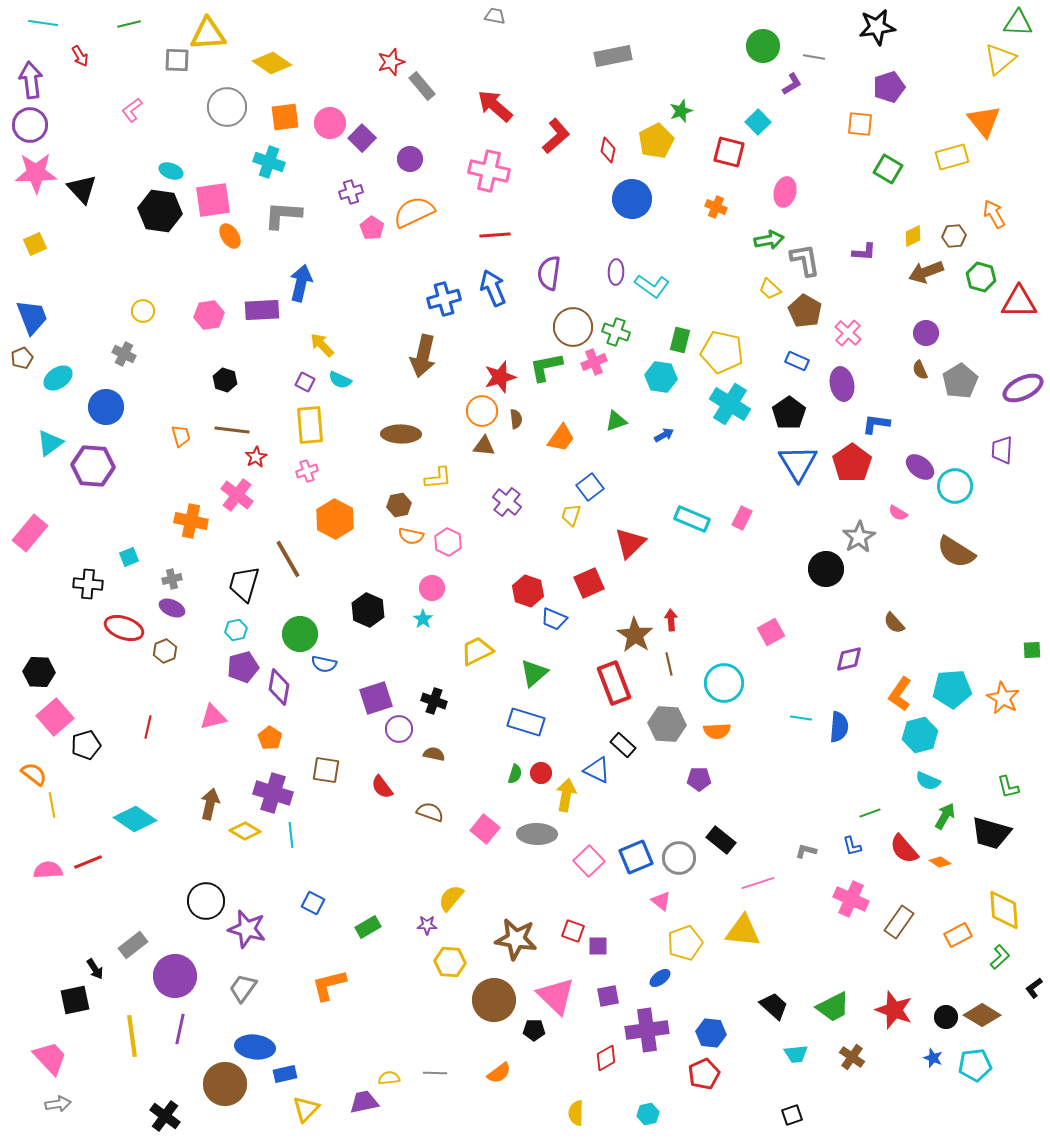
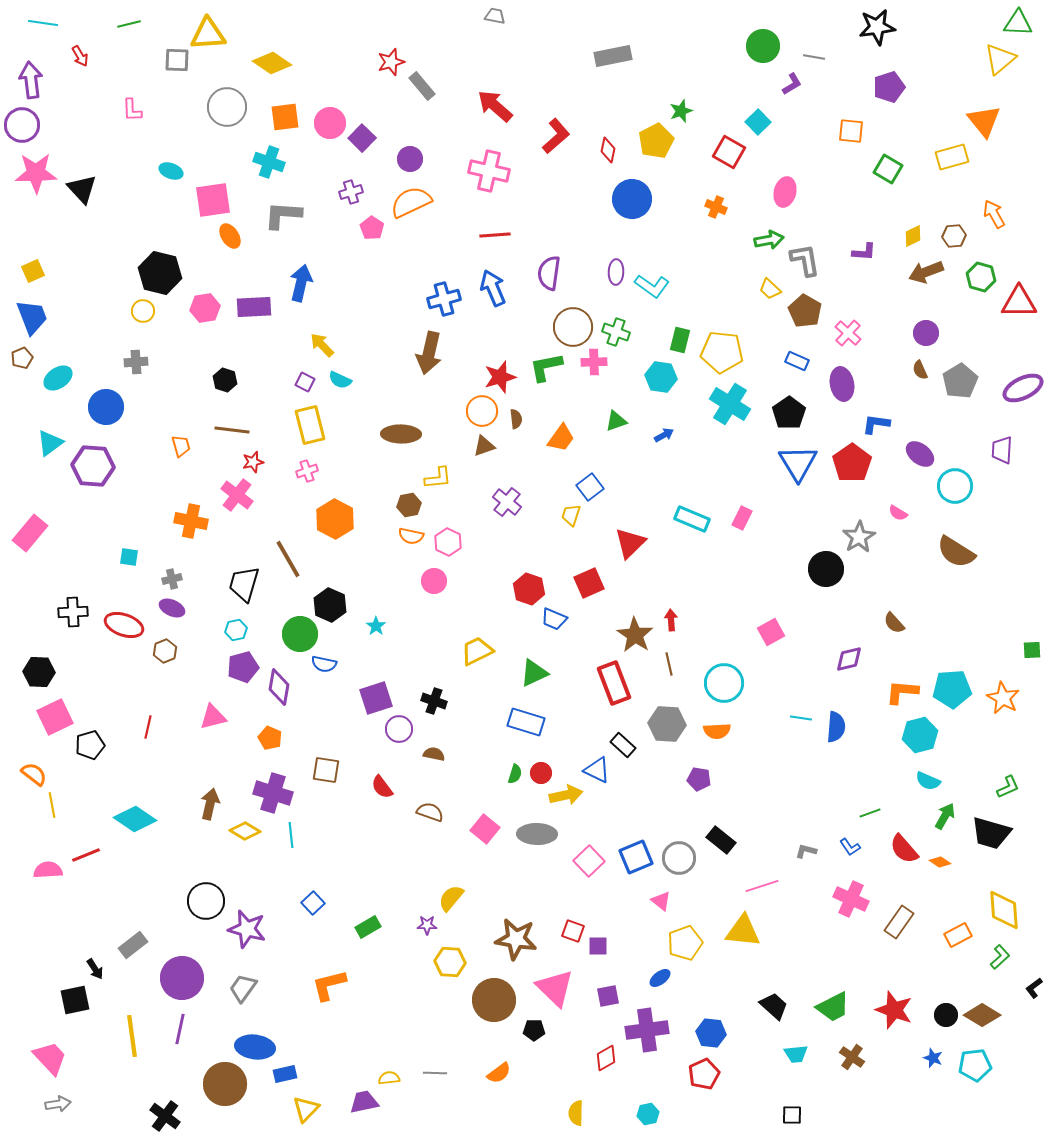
pink L-shape at (132, 110): rotated 55 degrees counterclockwise
orange square at (860, 124): moved 9 px left, 7 px down
purple circle at (30, 125): moved 8 px left
red square at (729, 152): rotated 16 degrees clockwise
black hexagon at (160, 211): moved 62 px down; rotated 6 degrees clockwise
orange semicircle at (414, 212): moved 3 px left, 10 px up
yellow square at (35, 244): moved 2 px left, 27 px down
purple rectangle at (262, 310): moved 8 px left, 3 px up
pink hexagon at (209, 315): moved 4 px left, 7 px up
yellow pentagon at (722, 352): rotated 6 degrees counterclockwise
gray cross at (124, 354): moved 12 px right, 8 px down; rotated 30 degrees counterclockwise
brown arrow at (423, 356): moved 6 px right, 3 px up
pink cross at (594, 362): rotated 20 degrees clockwise
yellow rectangle at (310, 425): rotated 9 degrees counterclockwise
orange trapezoid at (181, 436): moved 10 px down
brown triangle at (484, 446): rotated 25 degrees counterclockwise
red star at (256, 457): moved 3 px left, 5 px down; rotated 15 degrees clockwise
purple ellipse at (920, 467): moved 13 px up
brown hexagon at (399, 505): moved 10 px right
cyan square at (129, 557): rotated 30 degrees clockwise
black cross at (88, 584): moved 15 px left, 28 px down; rotated 8 degrees counterclockwise
pink circle at (432, 588): moved 2 px right, 7 px up
red hexagon at (528, 591): moved 1 px right, 2 px up
black hexagon at (368, 610): moved 38 px left, 5 px up
cyan star at (423, 619): moved 47 px left, 7 px down
red ellipse at (124, 628): moved 3 px up
green triangle at (534, 673): rotated 16 degrees clockwise
orange L-shape at (900, 694): moved 2 px right, 2 px up; rotated 60 degrees clockwise
pink square at (55, 717): rotated 15 degrees clockwise
blue semicircle at (839, 727): moved 3 px left
orange pentagon at (270, 738): rotated 10 degrees counterclockwise
black pentagon at (86, 745): moved 4 px right
purple pentagon at (699, 779): rotated 10 degrees clockwise
green L-shape at (1008, 787): rotated 100 degrees counterclockwise
yellow arrow at (566, 795): rotated 68 degrees clockwise
blue L-shape at (852, 846): moved 2 px left, 1 px down; rotated 20 degrees counterclockwise
red line at (88, 862): moved 2 px left, 7 px up
pink line at (758, 883): moved 4 px right, 3 px down
blue square at (313, 903): rotated 20 degrees clockwise
purple circle at (175, 976): moved 7 px right, 2 px down
pink triangle at (556, 996): moved 1 px left, 8 px up
black circle at (946, 1017): moved 2 px up
black square at (792, 1115): rotated 20 degrees clockwise
